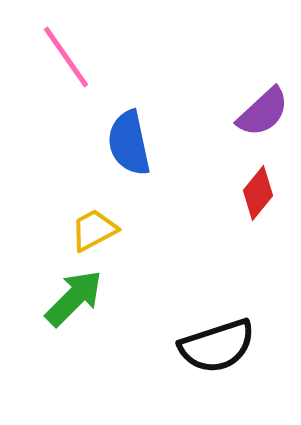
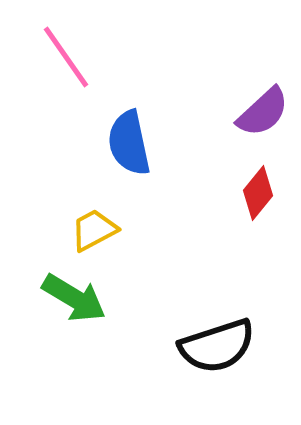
green arrow: rotated 76 degrees clockwise
